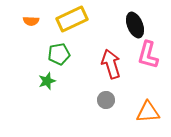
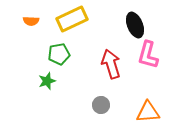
gray circle: moved 5 px left, 5 px down
